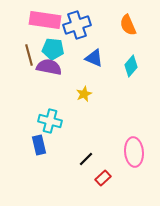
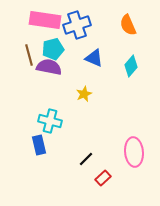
cyan pentagon: rotated 20 degrees counterclockwise
